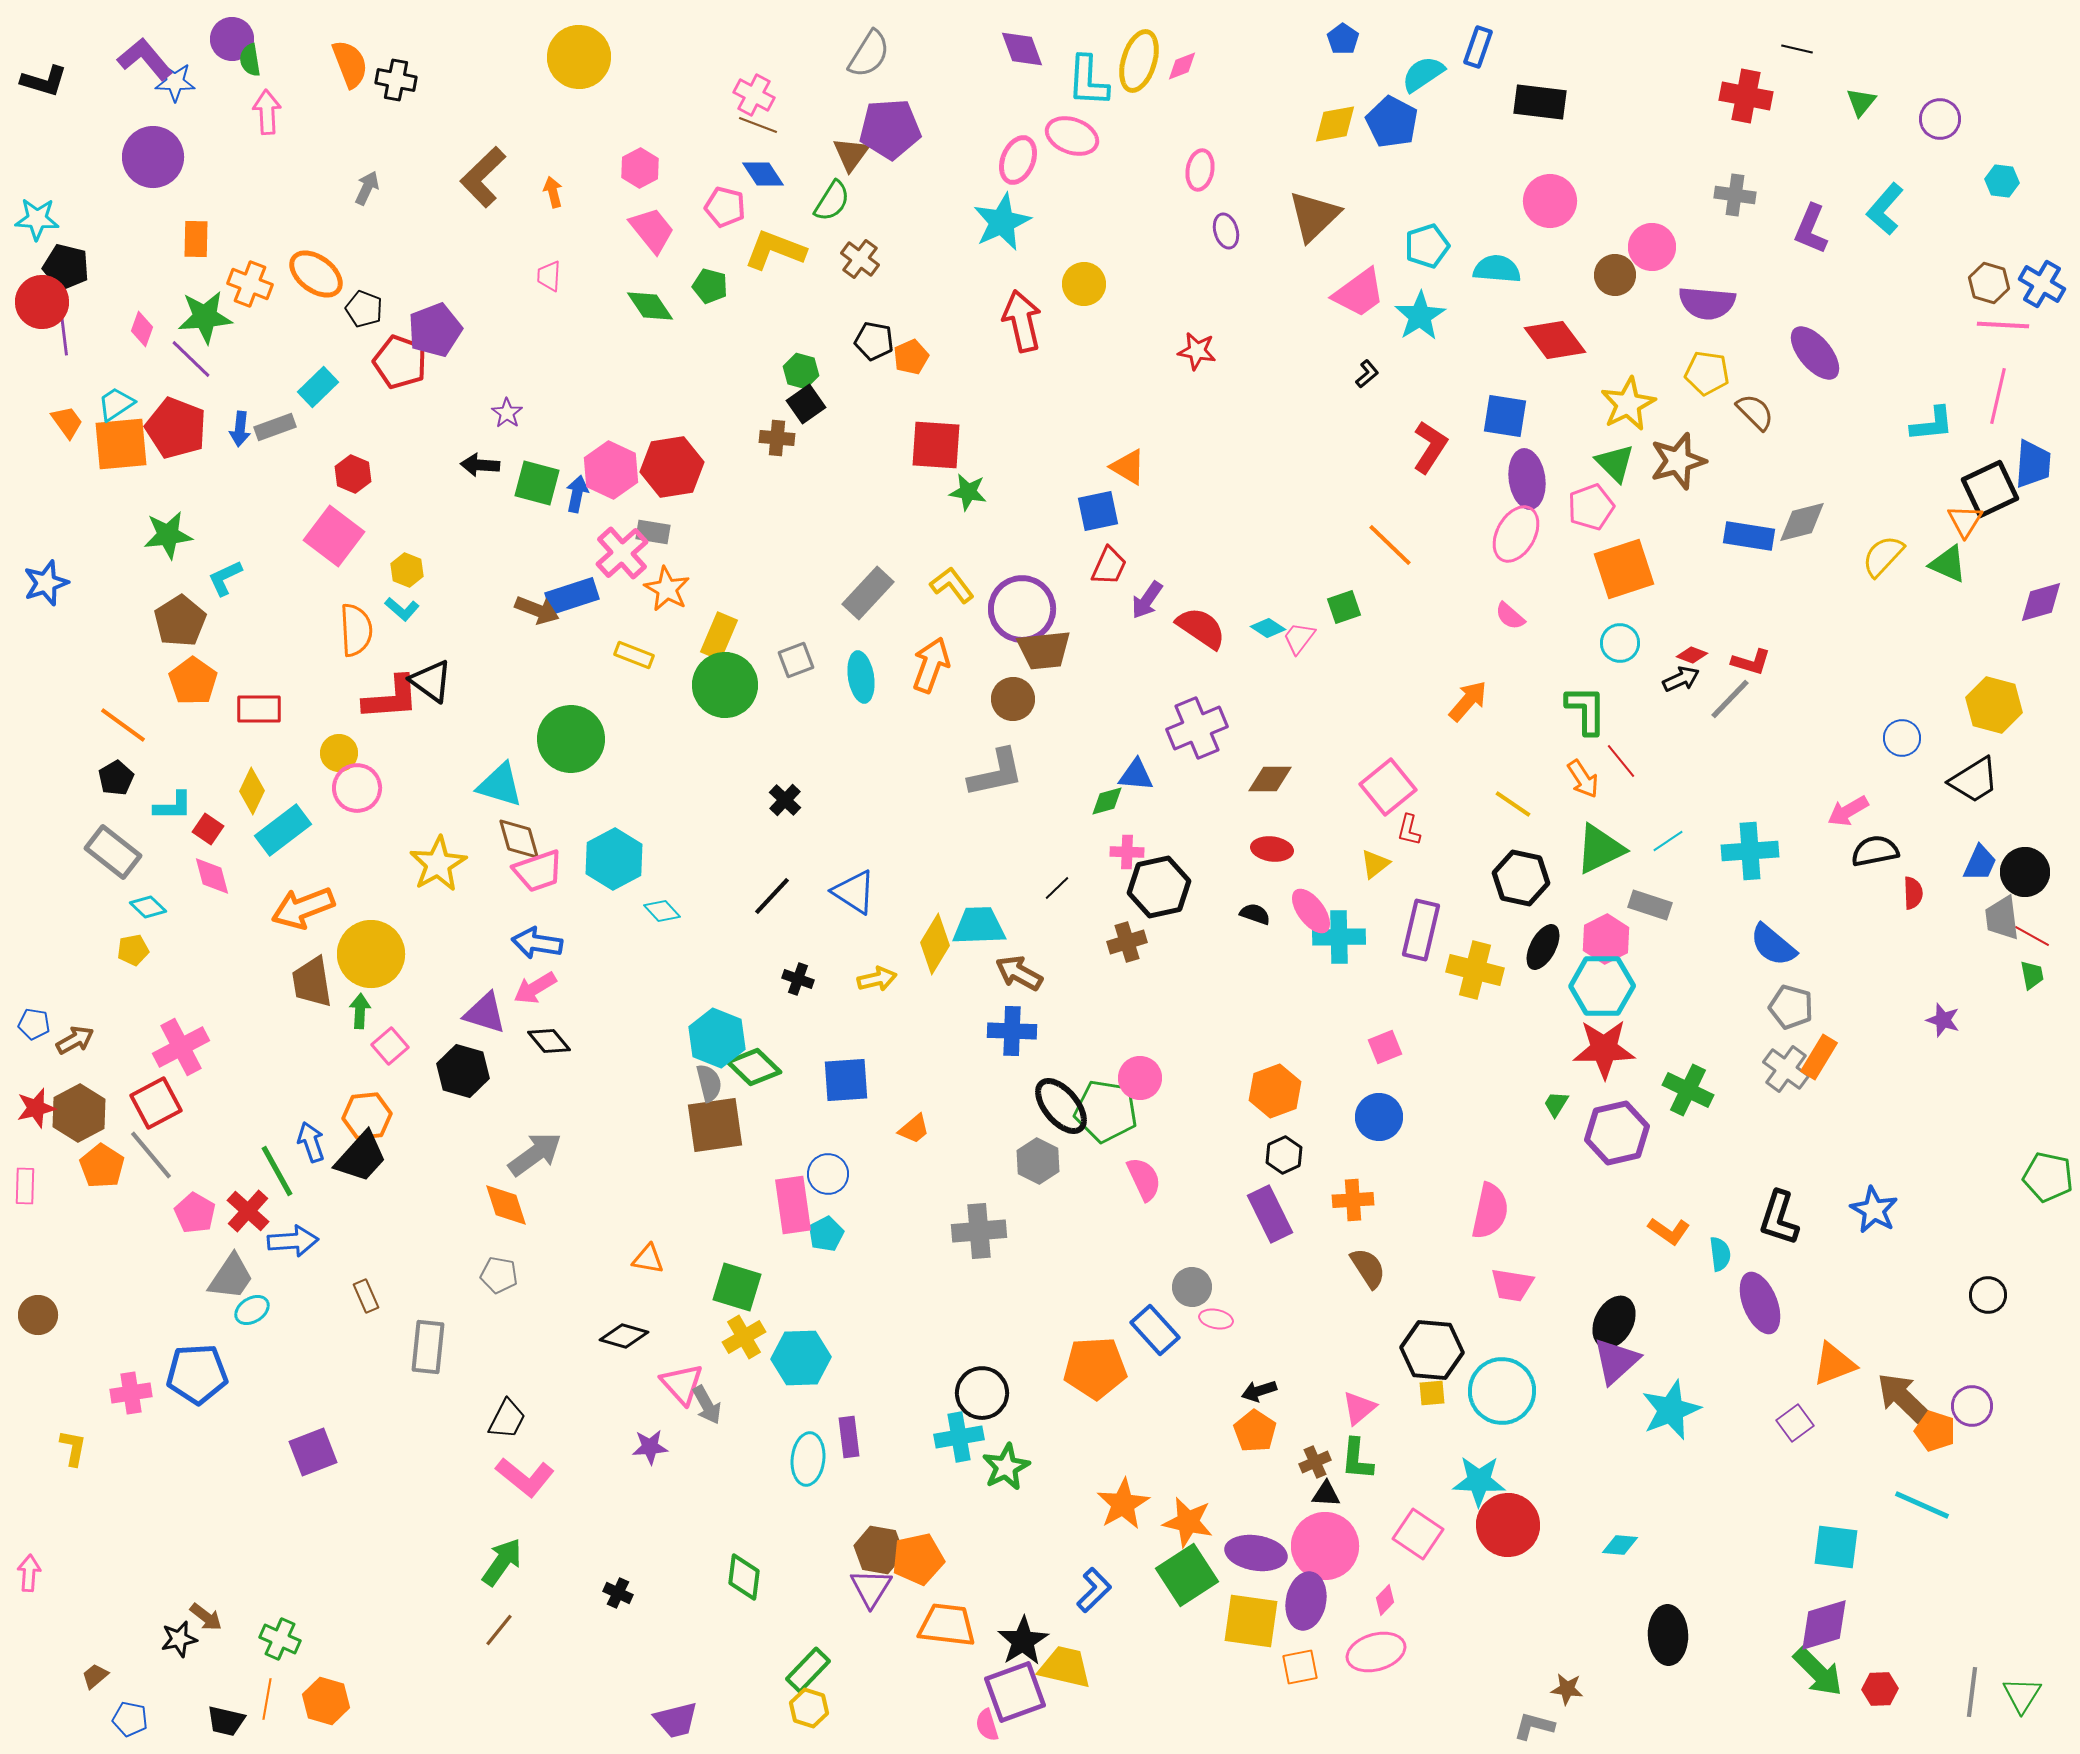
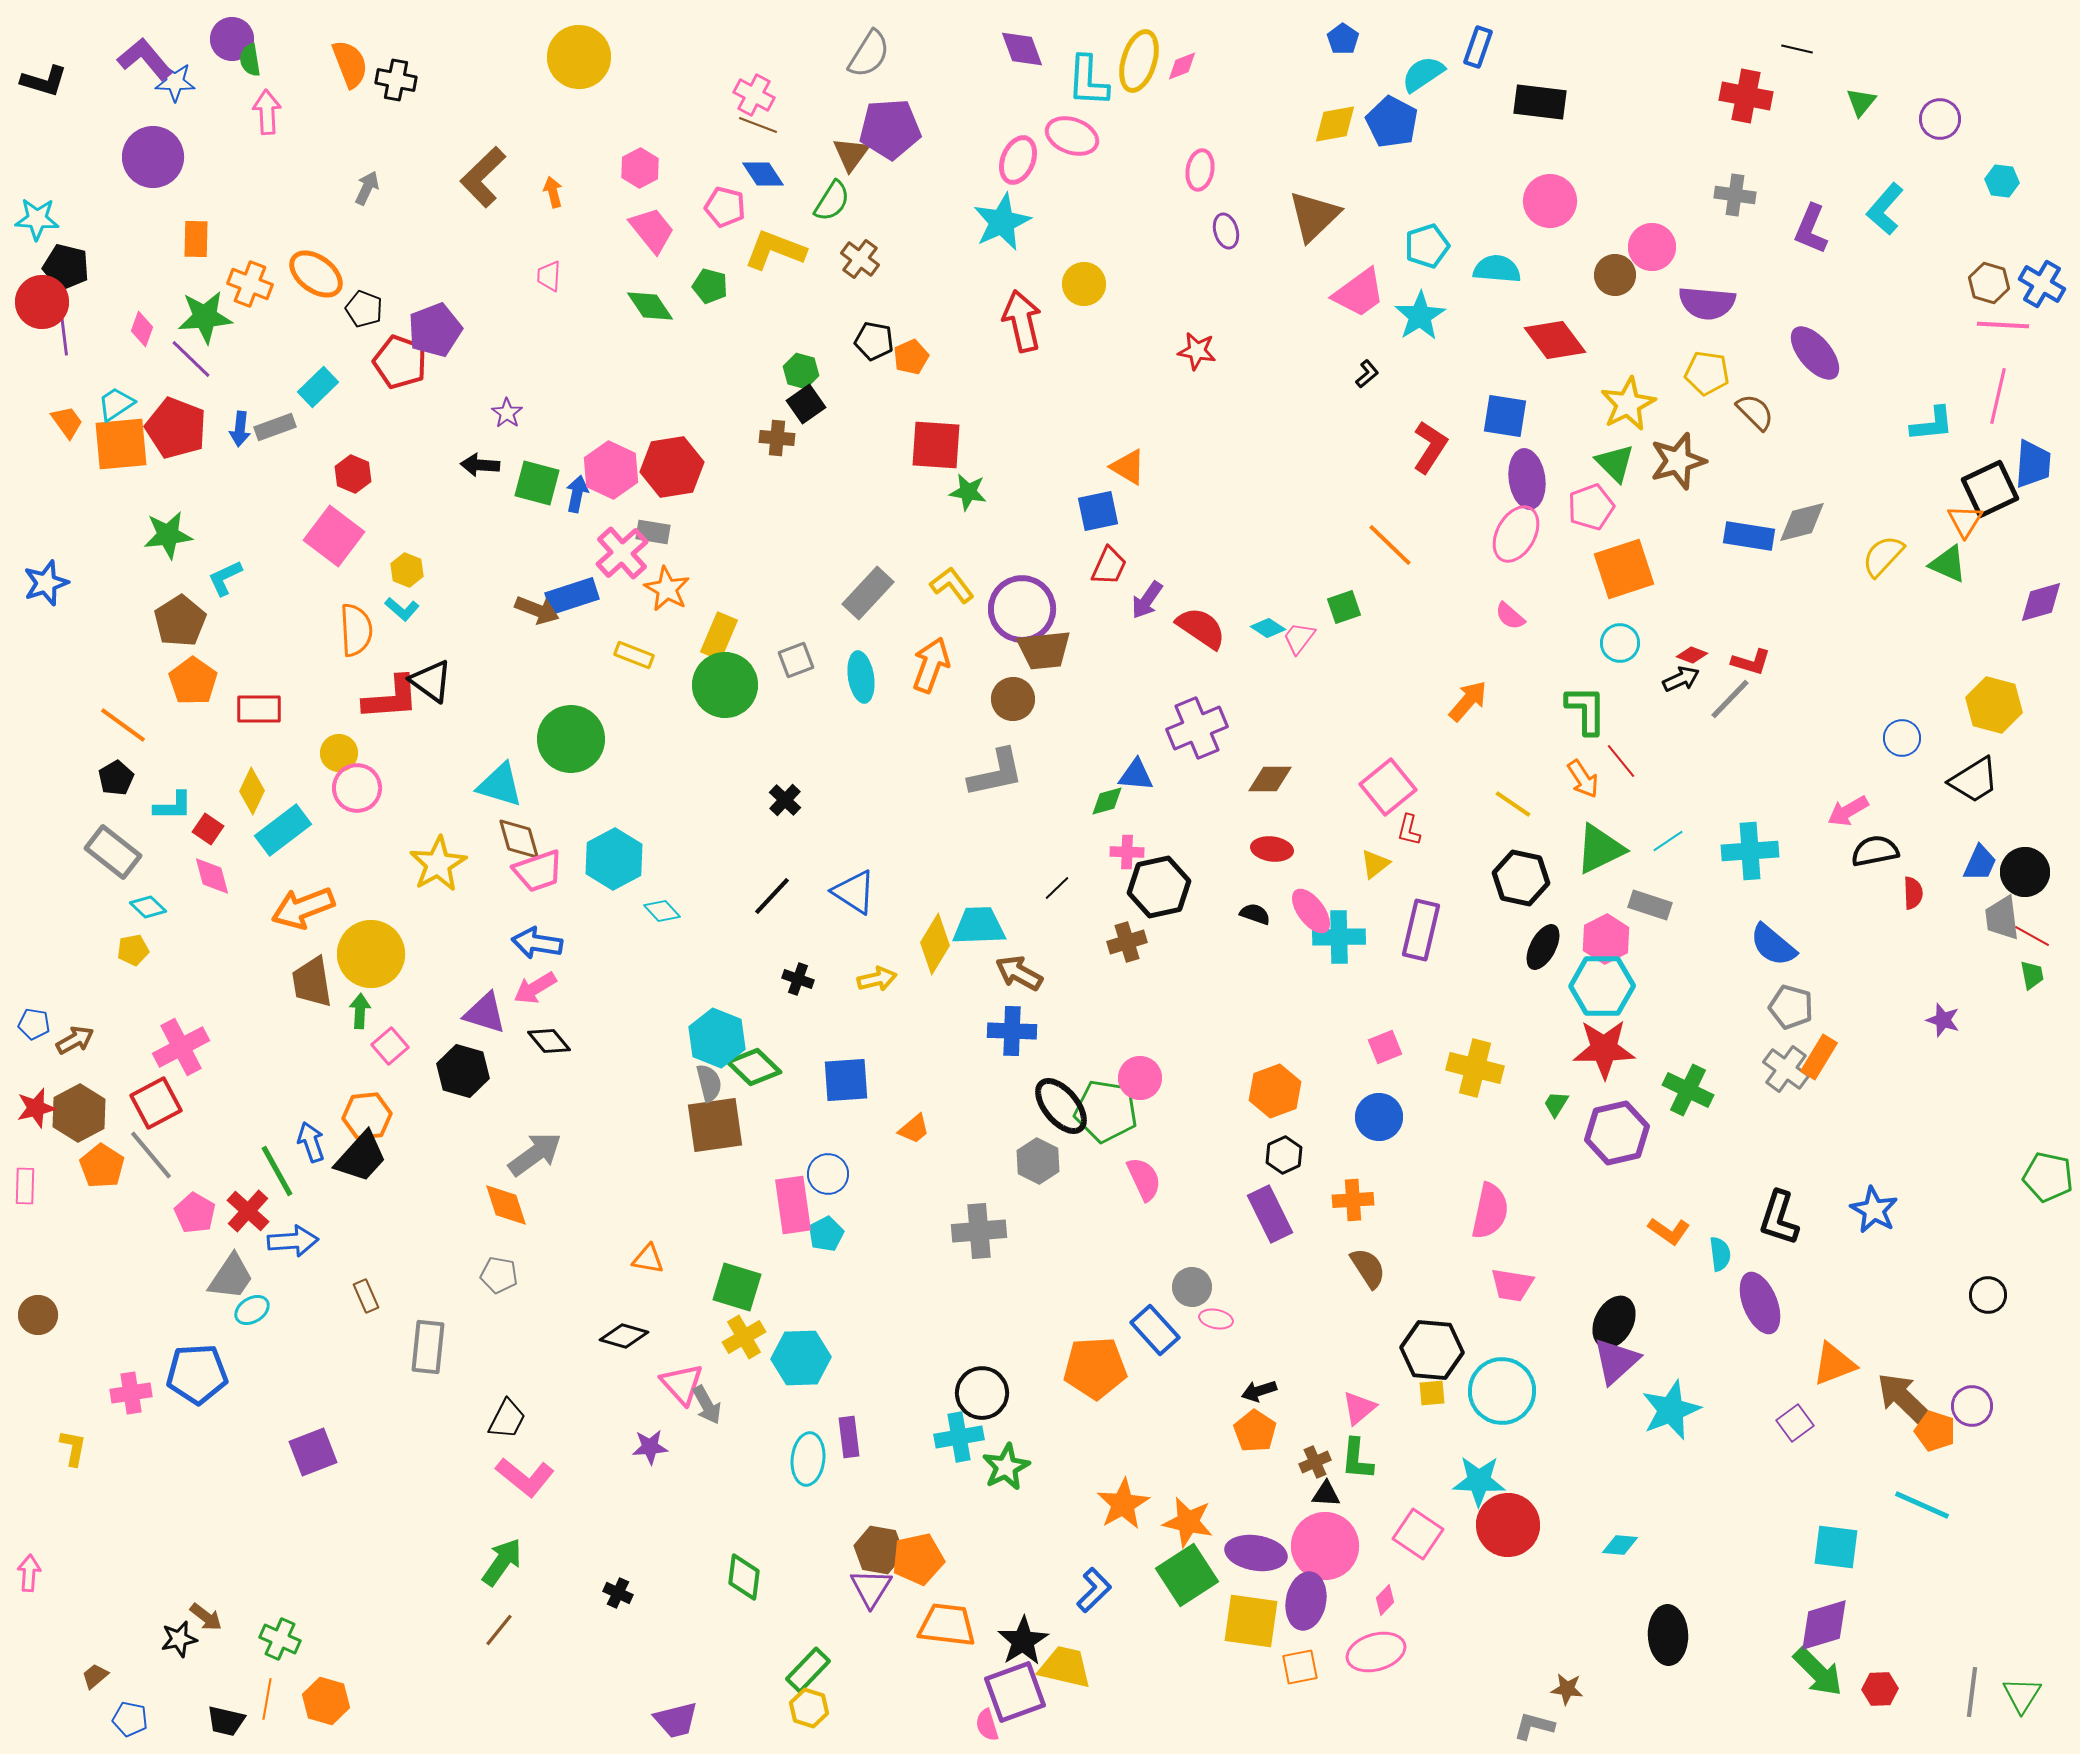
yellow cross at (1475, 970): moved 98 px down
